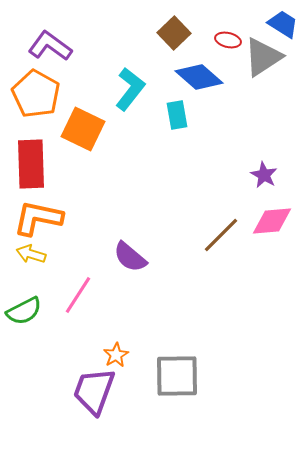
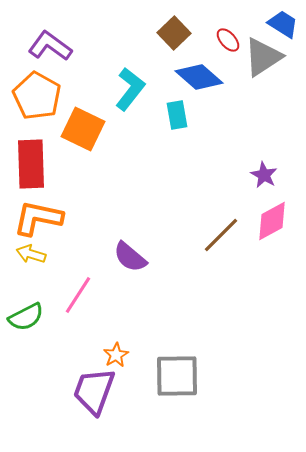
red ellipse: rotated 35 degrees clockwise
orange pentagon: moved 1 px right, 2 px down
pink diamond: rotated 24 degrees counterclockwise
green semicircle: moved 2 px right, 6 px down
